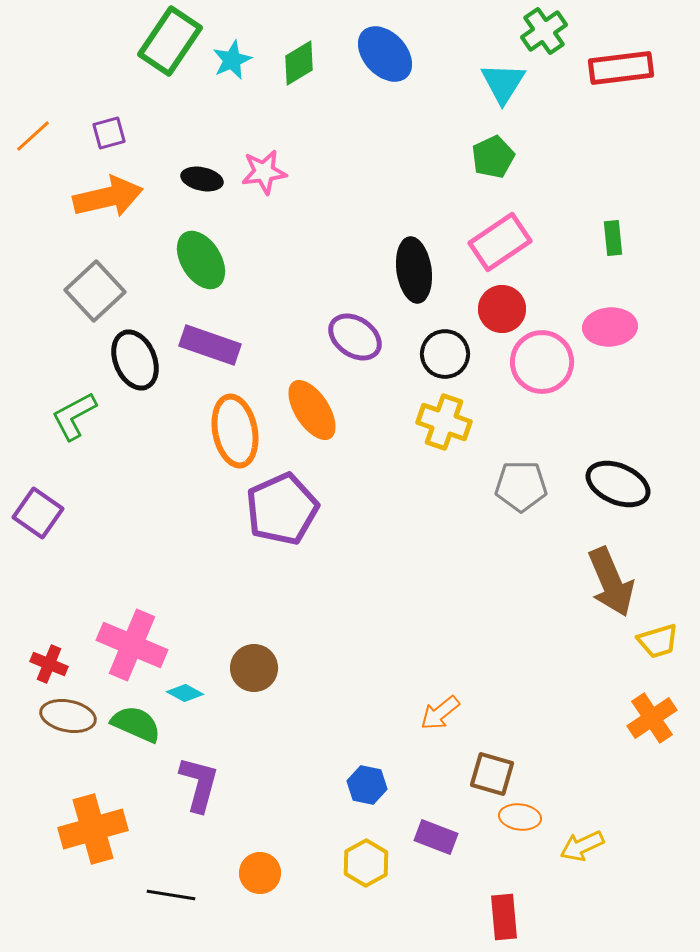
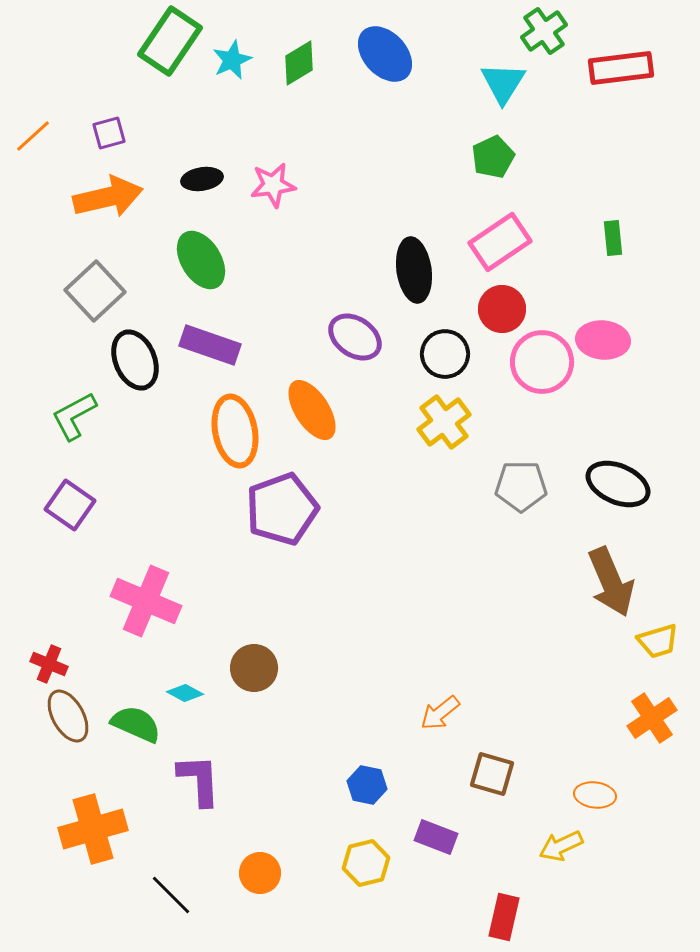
pink star at (264, 172): moved 9 px right, 13 px down
black ellipse at (202, 179): rotated 21 degrees counterclockwise
pink ellipse at (610, 327): moved 7 px left, 13 px down; rotated 9 degrees clockwise
yellow cross at (444, 422): rotated 34 degrees clockwise
purple pentagon at (282, 509): rotated 4 degrees clockwise
purple square at (38, 513): moved 32 px right, 8 px up
pink cross at (132, 645): moved 14 px right, 44 px up
brown ellipse at (68, 716): rotated 50 degrees clockwise
purple L-shape at (199, 784): moved 4 px up; rotated 18 degrees counterclockwise
orange ellipse at (520, 817): moved 75 px right, 22 px up
yellow arrow at (582, 846): moved 21 px left
yellow hexagon at (366, 863): rotated 15 degrees clockwise
black line at (171, 895): rotated 36 degrees clockwise
red rectangle at (504, 917): rotated 18 degrees clockwise
